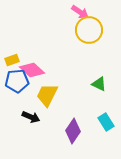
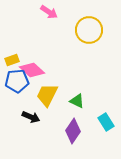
pink arrow: moved 31 px left
green triangle: moved 22 px left, 17 px down
